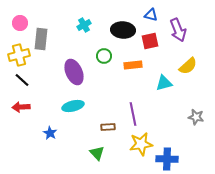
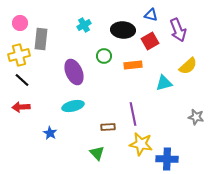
red square: rotated 18 degrees counterclockwise
yellow star: rotated 20 degrees clockwise
